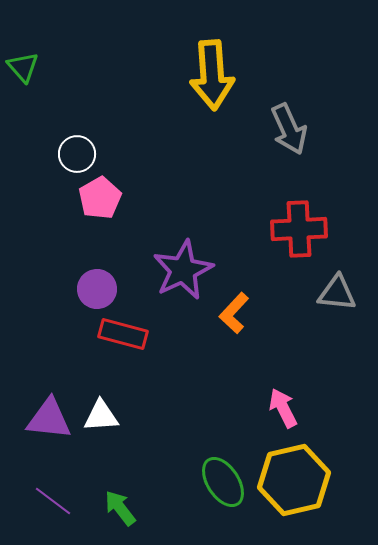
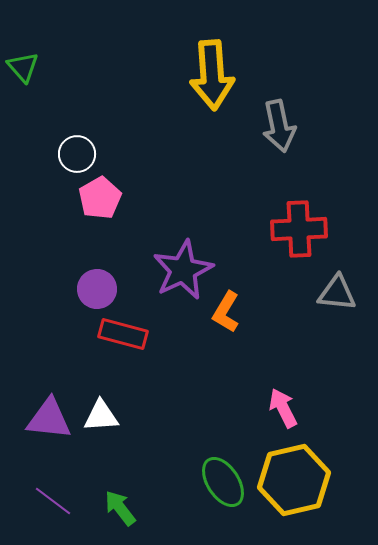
gray arrow: moved 10 px left, 3 px up; rotated 12 degrees clockwise
orange L-shape: moved 8 px left, 1 px up; rotated 12 degrees counterclockwise
